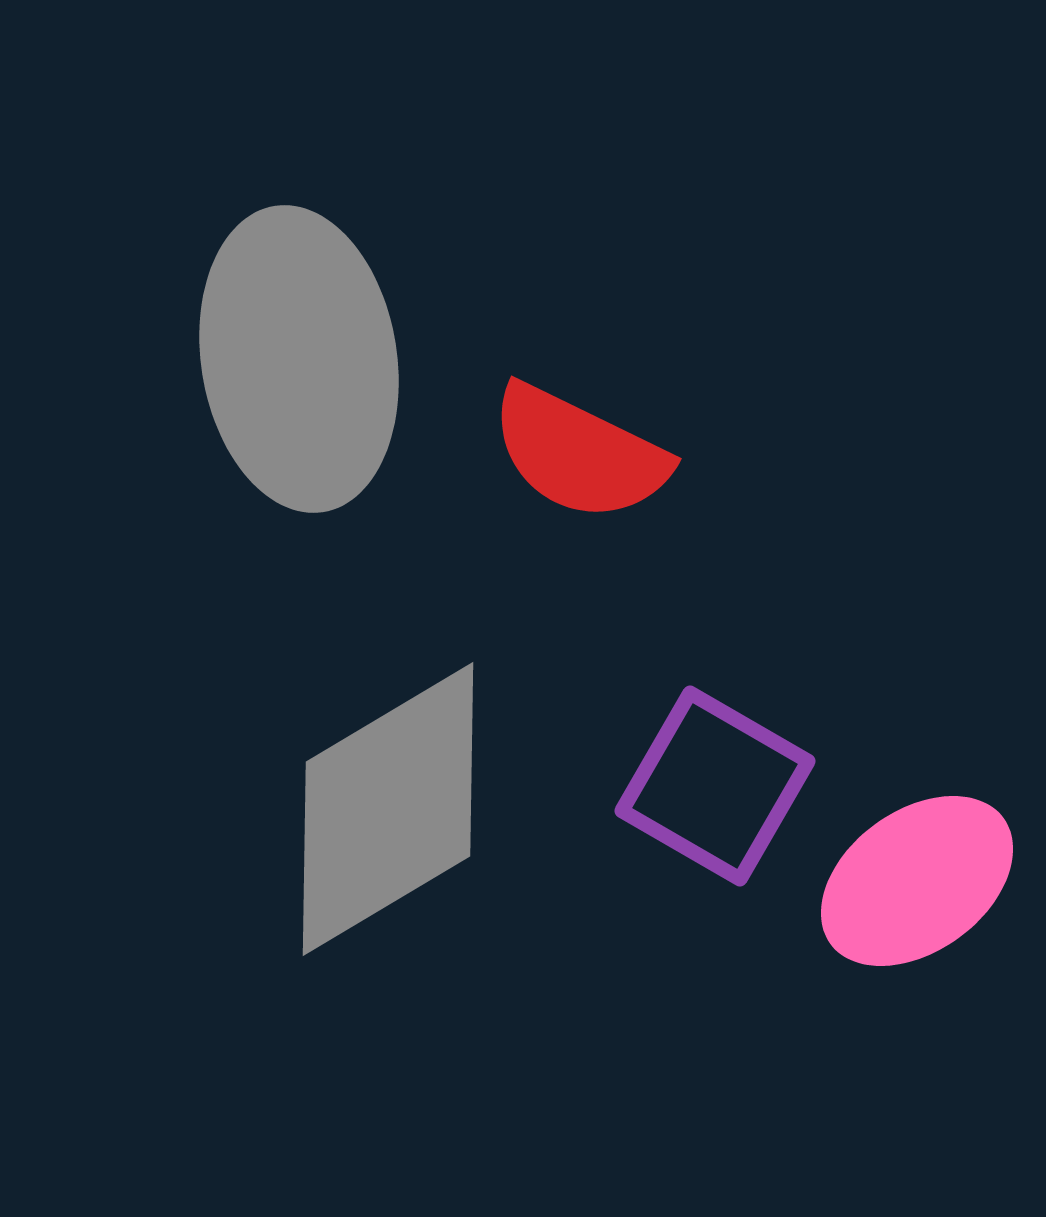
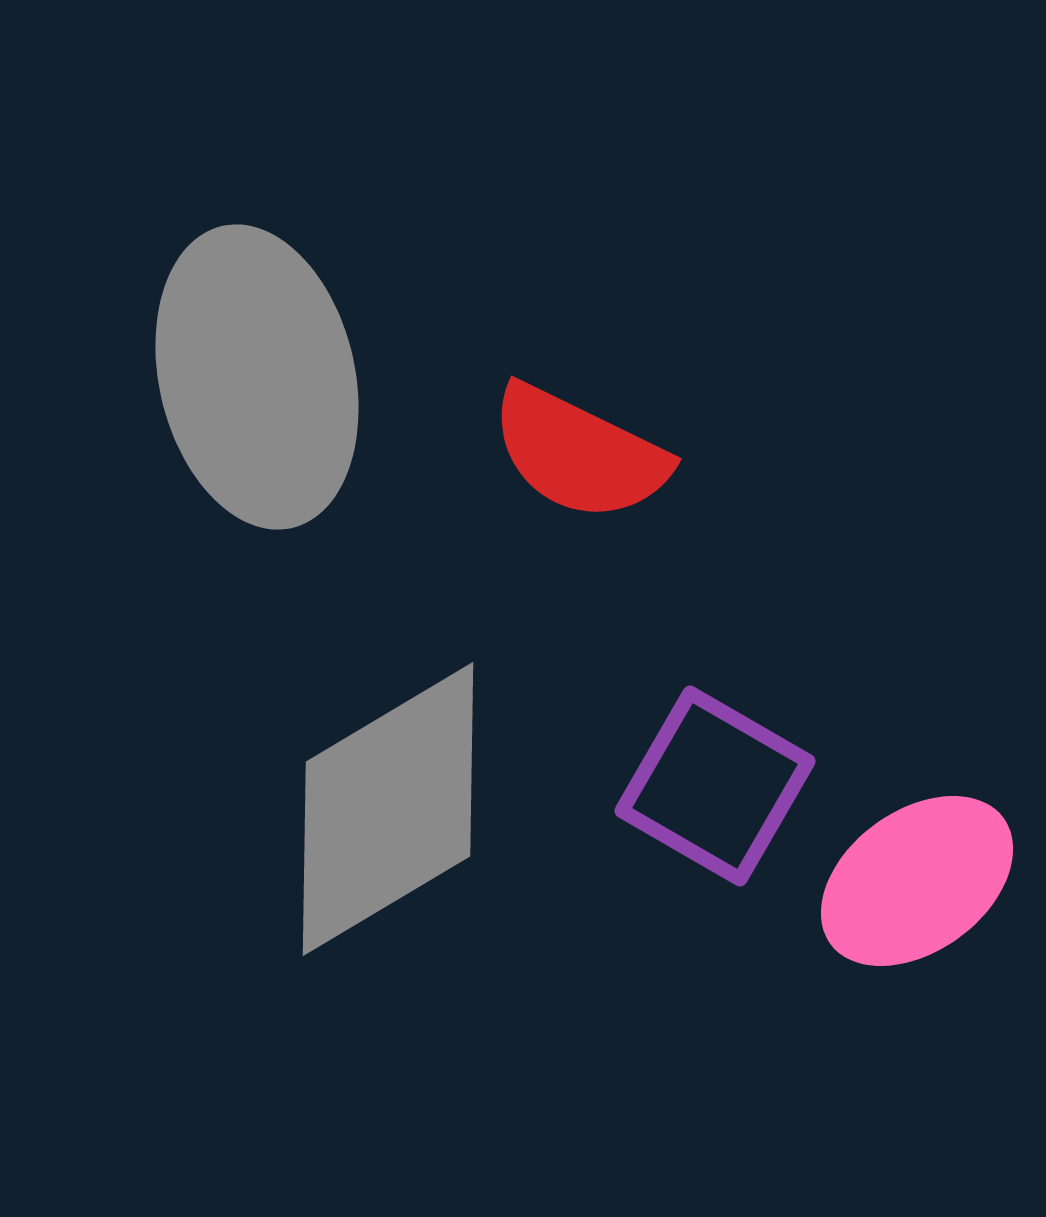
gray ellipse: moved 42 px left, 18 px down; rotated 4 degrees counterclockwise
